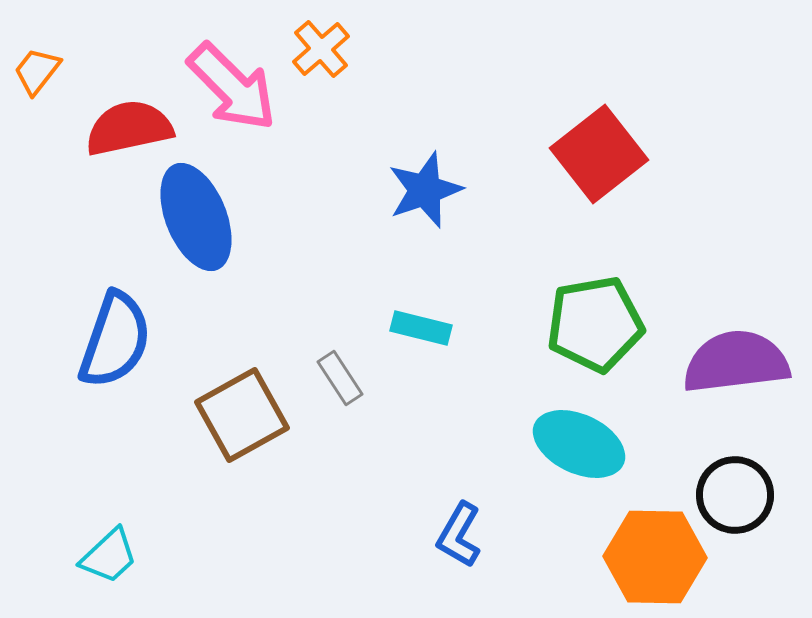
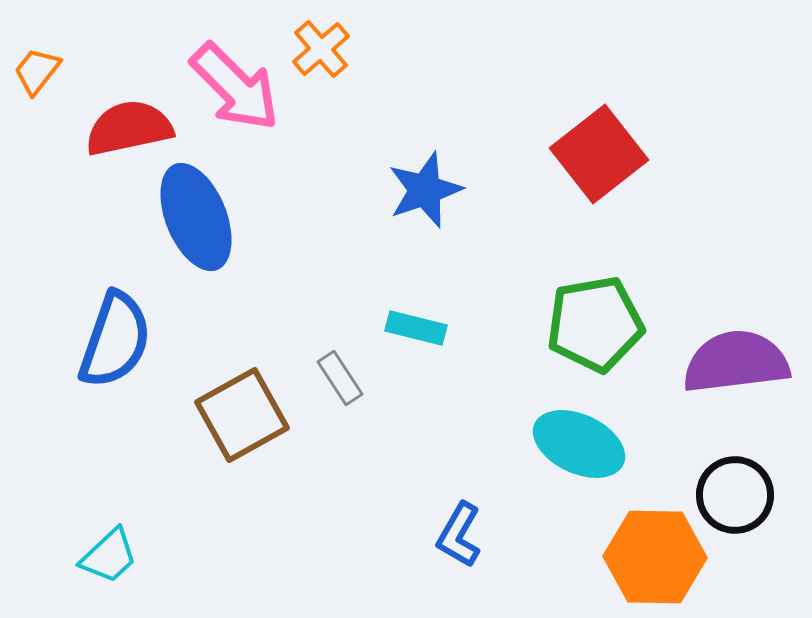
pink arrow: moved 3 px right
cyan rectangle: moved 5 px left
